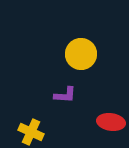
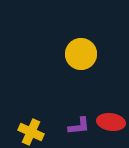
purple L-shape: moved 14 px right, 31 px down; rotated 10 degrees counterclockwise
